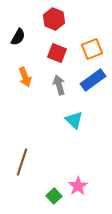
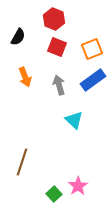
red square: moved 6 px up
green square: moved 2 px up
